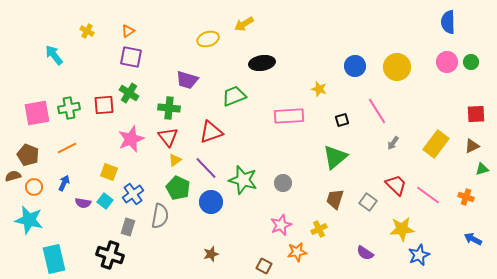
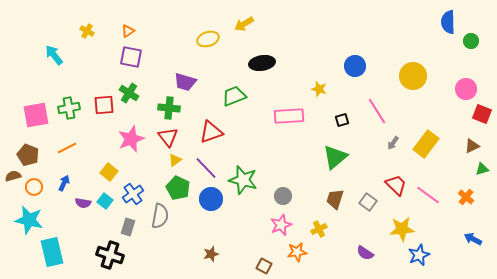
pink circle at (447, 62): moved 19 px right, 27 px down
green circle at (471, 62): moved 21 px up
yellow circle at (397, 67): moved 16 px right, 9 px down
purple trapezoid at (187, 80): moved 2 px left, 2 px down
pink square at (37, 113): moved 1 px left, 2 px down
red square at (476, 114): moved 6 px right; rotated 24 degrees clockwise
yellow rectangle at (436, 144): moved 10 px left
yellow square at (109, 172): rotated 18 degrees clockwise
gray circle at (283, 183): moved 13 px down
orange cross at (466, 197): rotated 21 degrees clockwise
blue circle at (211, 202): moved 3 px up
cyan rectangle at (54, 259): moved 2 px left, 7 px up
